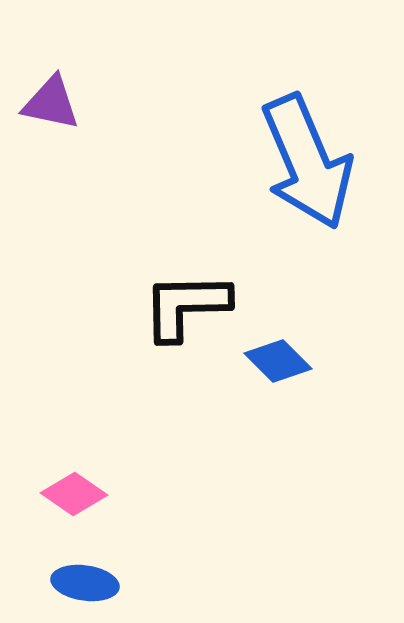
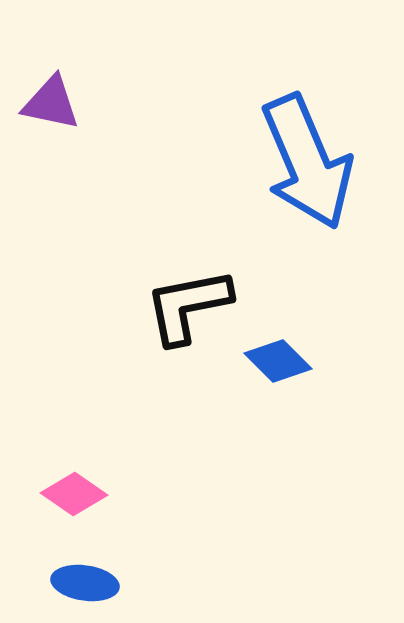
black L-shape: moved 2 px right; rotated 10 degrees counterclockwise
